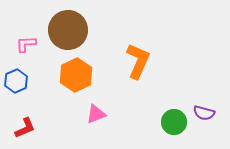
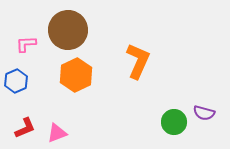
pink triangle: moved 39 px left, 19 px down
